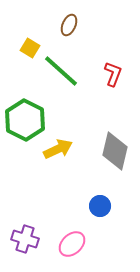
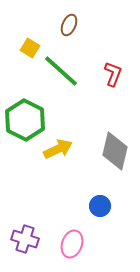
pink ellipse: rotated 28 degrees counterclockwise
